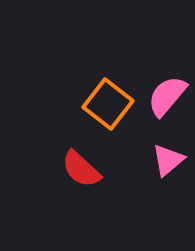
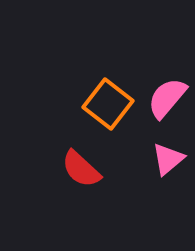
pink semicircle: moved 2 px down
pink triangle: moved 1 px up
